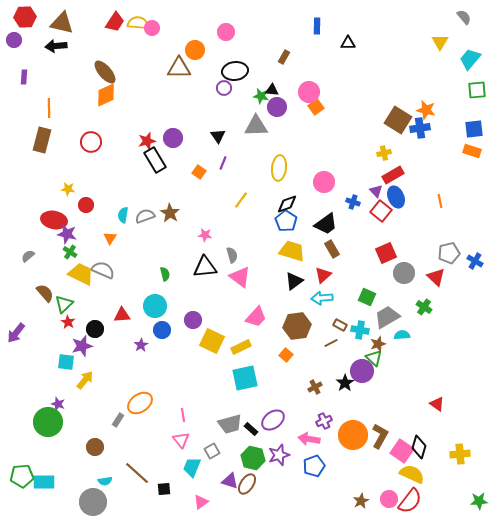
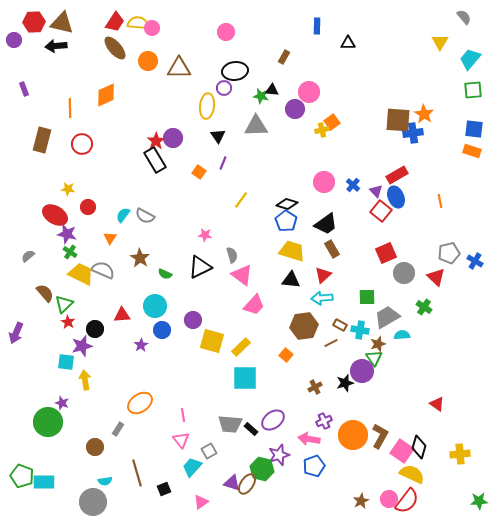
red hexagon at (25, 17): moved 9 px right, 5 px down
orange circle at (195, 50): moved 47 px left, 11 px down
brown ellipse at (105, 72): moved 10 px right, 24 px up
purple rectangle at (24, 77): moved 12 px down; rotated 24 degrees counterclockwise
green square at (477, 90): moved 4 px left
purple circle at (277, 107): moved 18 px right, 2 px down
orange square at (316, 107): moved 16 px right, 15 px down
orange line at (49, 108): moved 21 px right
orange star at (426, 110): moved 2 px left, 4 px down; rotated 18 degrees clockwise
brown square at (398, 120): rotated 28 degrees counterclockwise
blue cross at (420, 128): moved 7 px left, 5 px down
blue square at (474, 129): rotated 12 degrees clockwise
red star at (147, 141): moved 9 px right; rotated 18 degrees counterclockwise
red circle at (91, 142): moved 9 px left, 2 px down
yellow cross at (384, 153): moved 62 px left, 23 px up
yellow ellipse at (279, 168): moved 72 px left, 62 px up
red rectangle at (393, 175): moved 4 px right
blue cross at (353, 202): moved 17 px up; rotated 24 degrees clockwise
black diamond at (287, 204): rotated 35 degrees clockwise
red circle at (86, 205): moved 2 px right, 2 px down
brown star at (170, 213): moved 30 px left, 45 px down
cyan semicircle at (123, 215): rotated 28 degrees clockwise
gray semicircle at (145, 216): rotated 132 degrees counterclockwise
red ellipse at (54, 220): moved 1 px right, 5 px up; rotated 20 degrees clockwise
black triangle at (205, 267): moved 5 px left; rotated 20 degrees counterclockwise
green semicircle at (165, 274): rotated 128 degrees clockwise
pink triangle at (240, 277): moved 2 px right, 2 px up
black triangle at (294, 281): moved 3 px left, 1 px up; rotated 42 degrees clockwise
green square at (367, 297): rotated 24 degrees counterclockwise
pink trapezoid at (256, 317): moved 2 px left, 12 px up
brown hexagon at (297, 326): moved 7 px right
purple arrow at (16, 333): rotated 15 degrees counterclockwise
yellow square at (212, 341): rotated 10 degrees counterclockwise
yellow rectangle at (241, 347): rotated 18 degrees counterclockwise
green triangle at (374, 358): rotated 12 degrees clockwise
cyan square at (245, 378): rotated 12 degrees clockwise
yellow arrow at (85, 380): rotated 48 degrees counterclockwise
black star at (345, 383): rotated 18 degrees clockwise
purple star at (58, 404): moved 4 px right, 1 px up
gray rectangle at (118, 420): moved 9 px down
gray trapezoid at (230, 424): rotated 20 degrees clockwise
gray square at (212, 451): moved 3 px left
green hexagon at (253, 458): moved 9 px right, 11 px down
cyan trapezoid at (192, 467): rotated 20 degrees clockwise
brown line at (137, 473): rotated 32 degrees clockwise
green pentagon at (22, 476): rotated 25 degrees clockwise
purple triangle at (230, 481): moved 2 px right, 2 px down
black square at (164, 489): rotated 16 degrees counterclockwise
red semicircle at (410, 501): moved 3 px left
